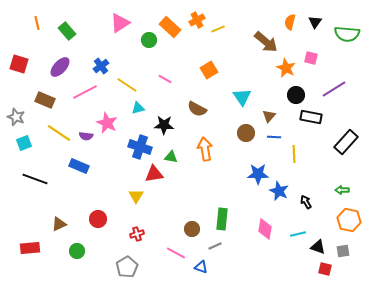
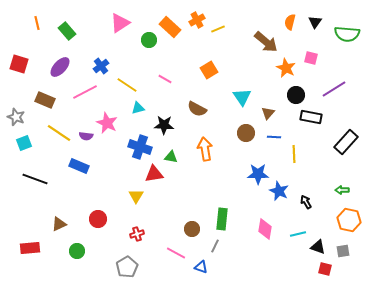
brown triangle at (269, 116): moved 1 px left, 3 px up
gray line at (215, 246): rotated 40 degrees counterclockwise
